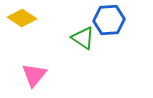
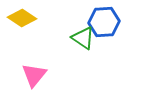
blue hexagon: moved 5 px left, 2 px down
